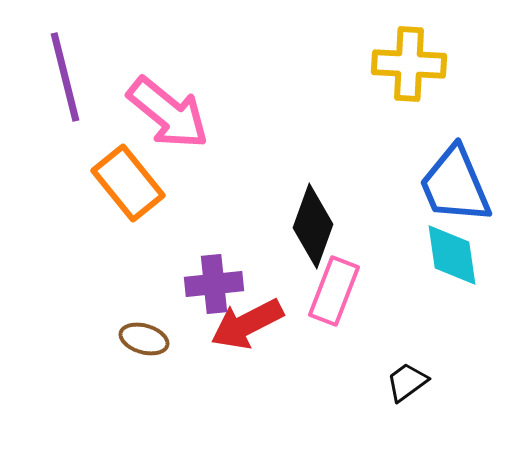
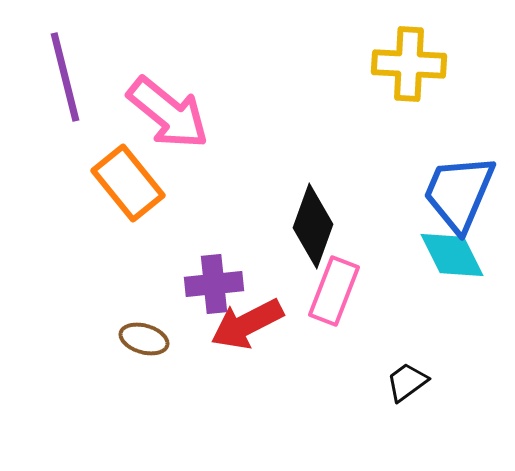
blue trapezoid: moved 4 px right, 8 px down; rotated 46 degrees clockwise
cyan diamond: rotated 18 degrees counterclockwise
